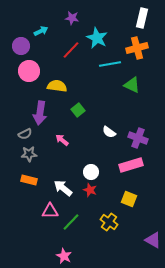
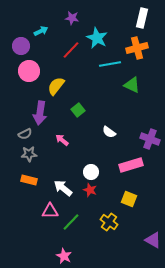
yellow semicircle: moved 1 px left; rotated 60 degrees counterclockwise
purple cross: moved 12 px right, 1 px down
